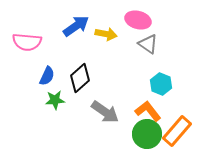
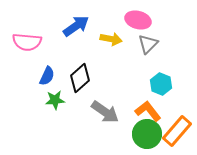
yellow arrow: moved 5 px right, 5 px down
gray triangle: rotated 40 degrees clockwise
